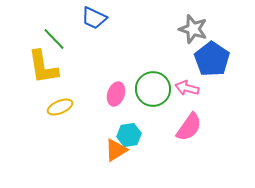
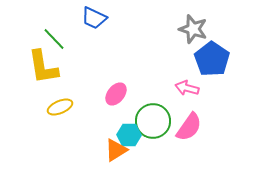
green circle: moved 32 px down
pink ellipse: rotated 20 degrees clockwise
cyan hexagon: rotated 10 degrees clockwise
